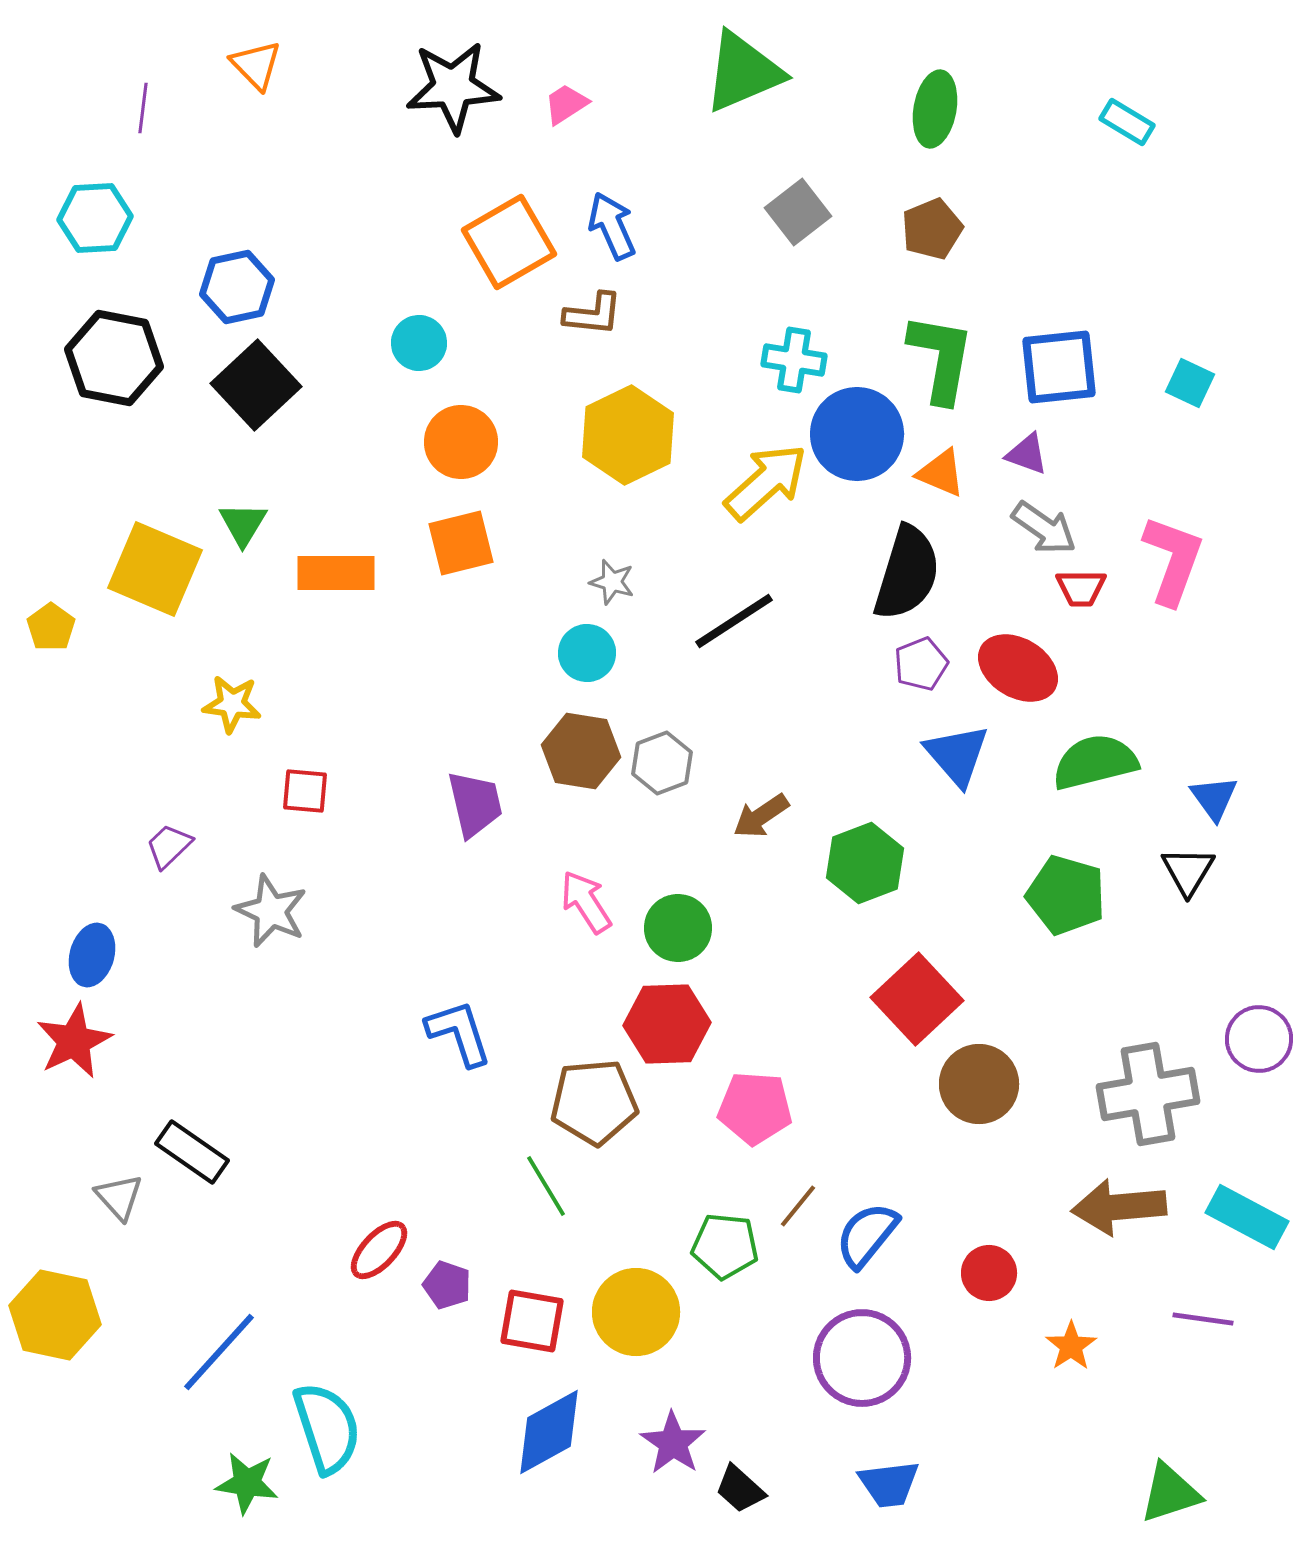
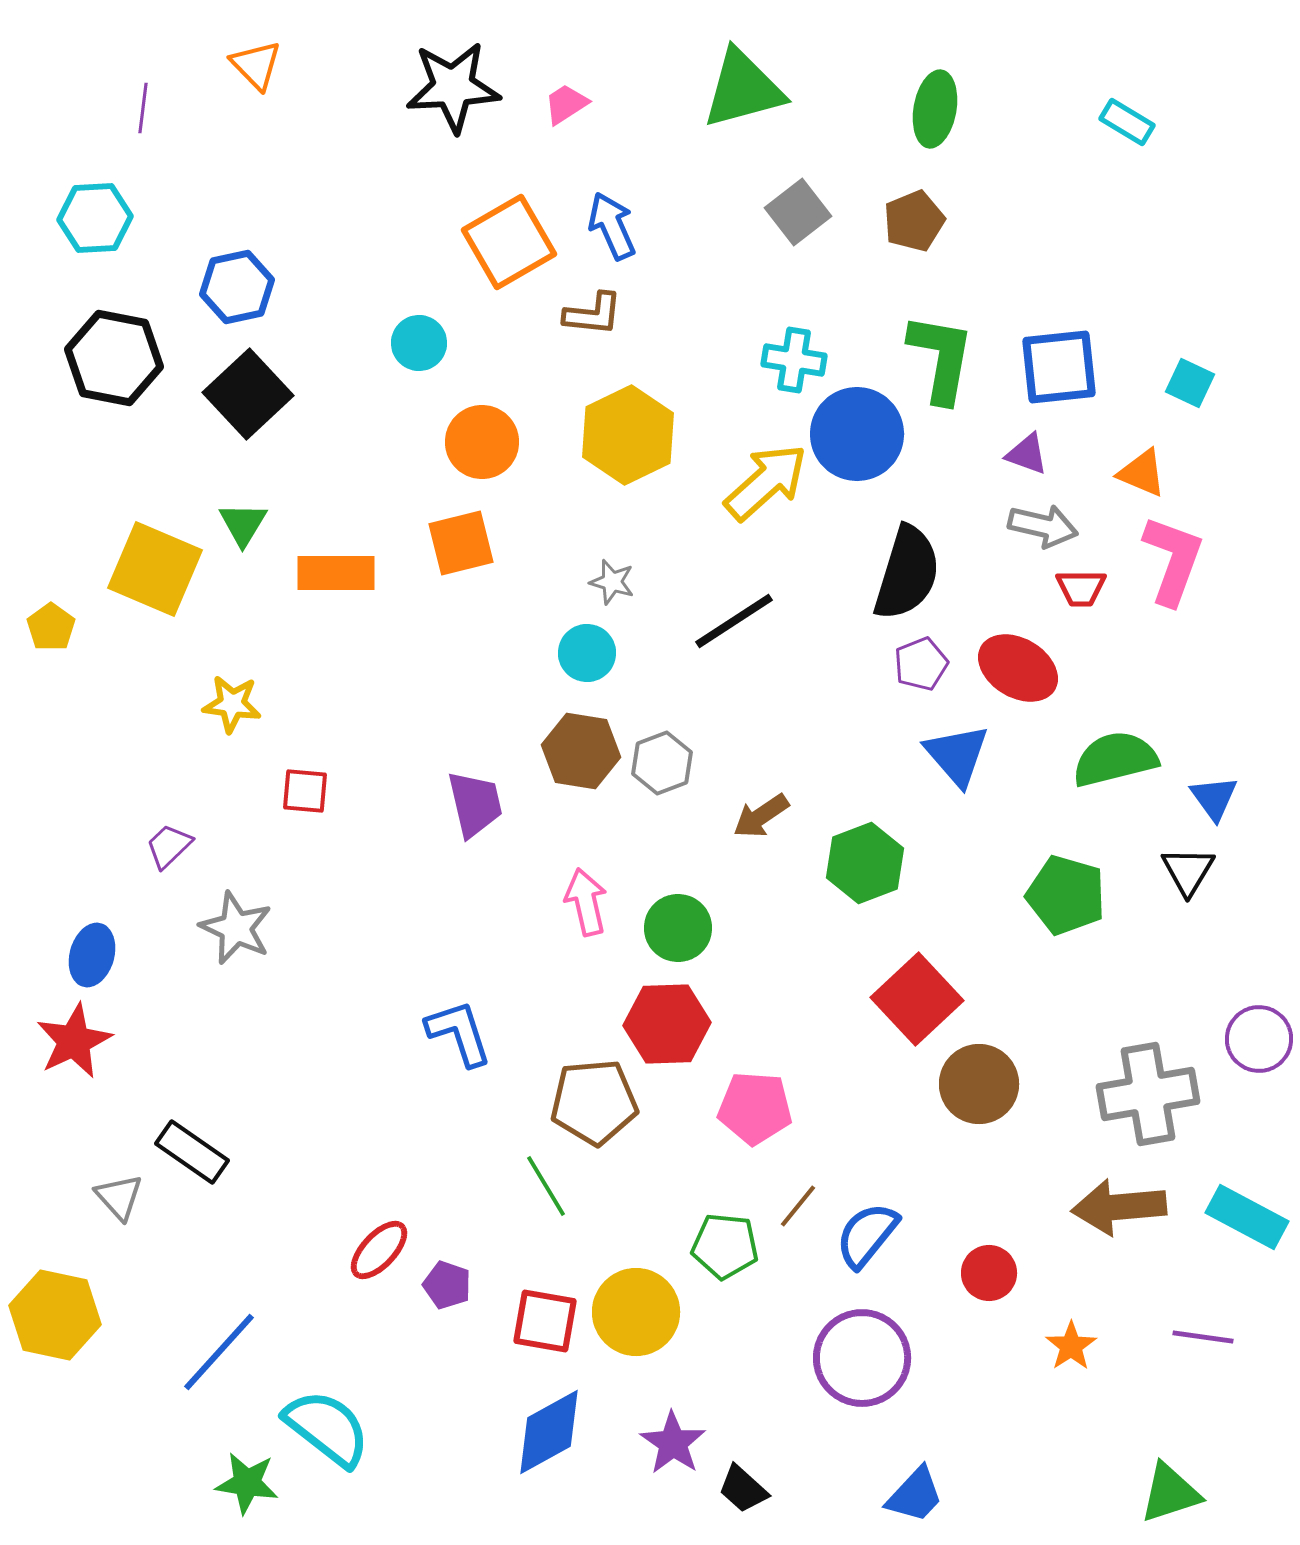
green triangle at (743, 72): moved 17 px down; rotated 8 degrees clockwise
brown pentagon at (932, 229): moved 18 px left, 8 px up
black square at (256, 385): moved 8 px left, 9 px down
orange circle at (461, 442): moved 21 px right
orange triangle at (941, 473): moved 201 px right
gray arrow at (1044, 528): moved 1 px left, 2 px up; rotated 22 degrees counterclockwise
green semicircle at (1095, 762): moved 20 px right, 3 px up
pink arrow at (586, 902): rotated 20 degrees clockwise
gray star at (271, 911): moved 35 px left, 17 px down
purple line at (1203, 1319): moved 18 px down
red square at (532, 1321): moved 13 px right
cyan semicircle at (327, 1428): rotated 34 degrees counterclockwise
blue trapezoid at (889, 1484): moved 26 px right, 11 px down; rotated 40 degrees counterclockwise
black trapezoid at (740, 1489): moved 3 px right
